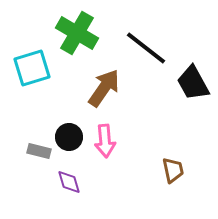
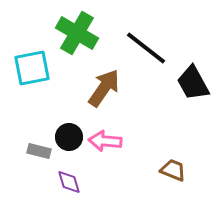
cyan square: rotated 6 degrees clockwise
pink arrow: rotated 100 degrees clockwise
brown trapezoid: rotated 56 degrees counterclockwise
